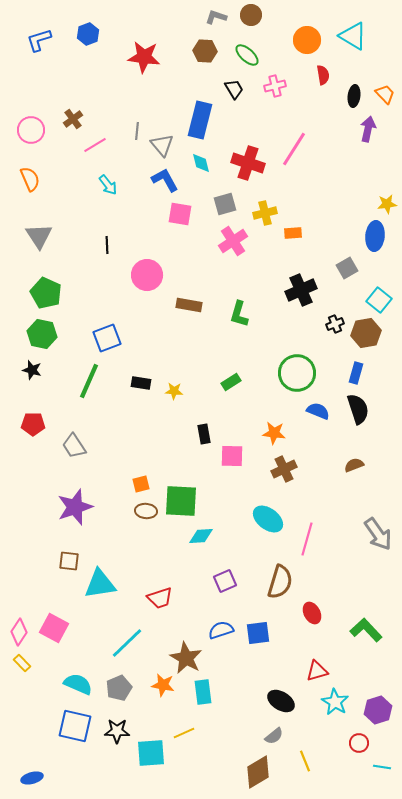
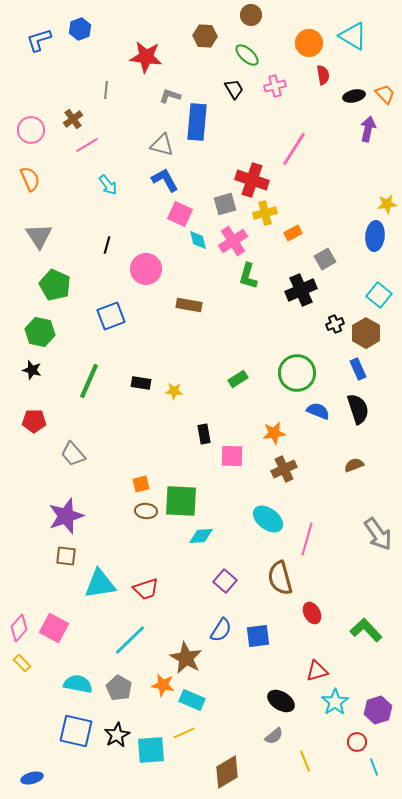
gray L-shape at (216, 17): moved 46 px left, 79 px down
blue hexagon at (88, 34): moved 8 px left, 5 px up
orange circle at (307, 40): moved 2 px right, 3 px down
brown hexagon at (205, 51): moved 15 px up
red star at (144, 57): moved 2 px right
black ellipse at (354, 96): rotated 70 degrees clockwise
blue rectangle at (200, 120): moved 3 px left, 2 px down; rotated 9 degrees counterclockwise
gray line at (137, 131): moved 31 px left, 41 px up
pink line at (95, 145): moved 8 px left
gray triangle at (162, 145): rotated 35 degrees counterclockwise
cyan diamond at (201, 163): moved 3 px left, 77 px down
red cross at (248, 163): moved 4 px right, 17 px down
pink square at (180, 214): rotated 15 degrees clockwise
orange rectangle at (293, 233): rotated 24 degrees counterclockwise
black line at (107, 245): rotated 18 degrees clockwise
gray square at (347, 268): moved 22 px left, 9 px up
pink circle at (147, 275): moved 1 px left, 6 px up
green pentagon at (46, 293): moved 9 px right, 8 px up
cyan square at (379, 300): moved 5 px up
green L-shape at (239, 314): moved 9 px right, 38 px up
brown hexagon at (366, 333): rotated 20 degrees counterclockwise
green hexagon at (42, 334): moved 2 px left, 2 px up
blue square at (107, 338): moved 4 px right, 22 px up
blue rectangle at (356, 373): moved 2 px right, 4 px up; rotated 40 degrees counterclockwise
green rectangle at (231, 382): moved 7 px right, 3 px up
red pentagon at (33, 424): moved 1 px right, 3 px up
orange star at (274, 433): rotated 15 degrees counterclockwise
gray trapezoid at (74, 446): moved 1 px left, 8 px down; rotated 8 degrees counterclockwise
purple star at (75, 507): moved 9 px left, 9 px down
brown square at (69, 561): moved 3 px left, 5 px up
purple square at (225, 581): rotated 25 degrees counterclockwise
brown semicircle at (280, 582): moved 4 px up; rotated 148 degrees clockwise
red trapezoid at (160, 598): moved 14 px left, 9 px up
blue semicircle at (221, 630): rotated 140 degrees clockwise
pink diamond at (19, 632): moved 4 px up; rotated 8 degrees clockwise
blue square at (258, 633): moved 3 px down
cyan line at (127, 643): moved 3 px right, 3 px up
cyan semicircle at (78, 684): rotated 12 degrees counterclockwise
gray pentagon at (119, 688): rotated 20 degrees counterclockwise
cyan rectangle at (203, 692): moved 11 px left, 8 px down; rotated 60 degrees counterclockwise
cyan star at (335, 702): rotated 8 degrees clockwise
blue square at (75, 726): moved 1 px right, 5 px down
black star at (117, 731): moved 4 px down; rotated 30 degrees counterclockwise
red circle at (359, 743): moved 2 px left, 1 px up
cyan square at (151, 753): moved 3 px up
cyan line at (382, 767): moved 8 px left; rotated 60 degrees clockwise
brown diamond at (258, 772): moved 31 px left
